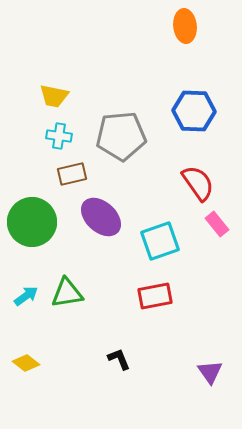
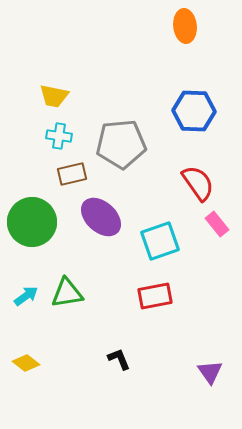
gray pentagon: moved 8 px down
